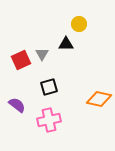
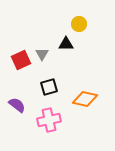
orange diamond: moved 14 px left
